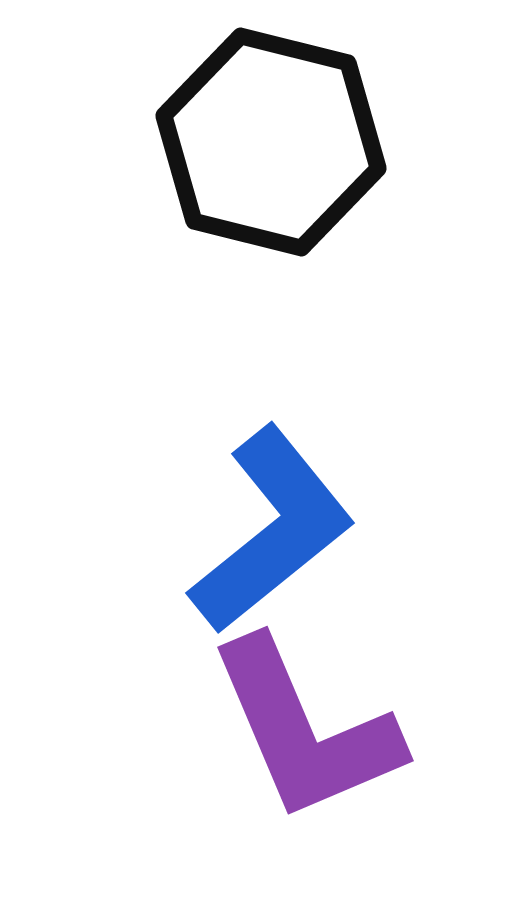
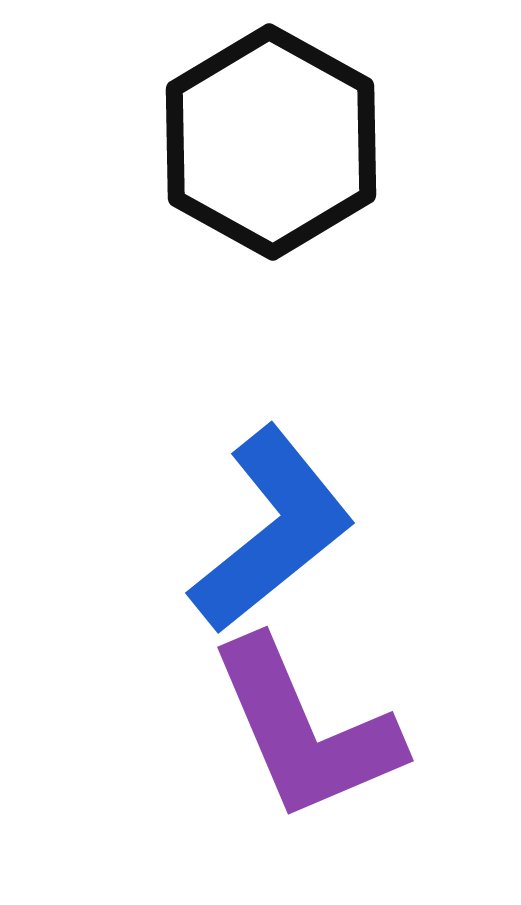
black hexagon: rotated 15 degrees clockwise
